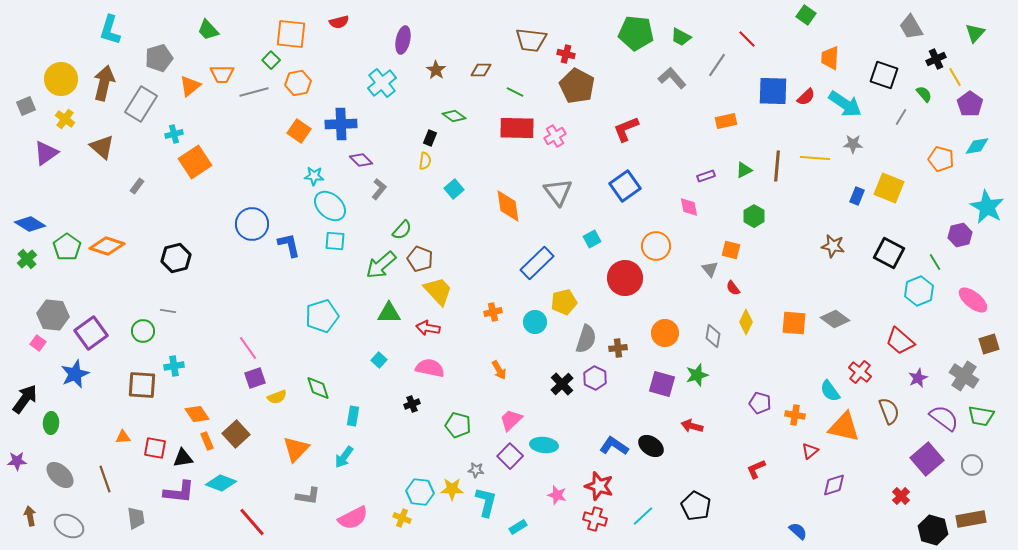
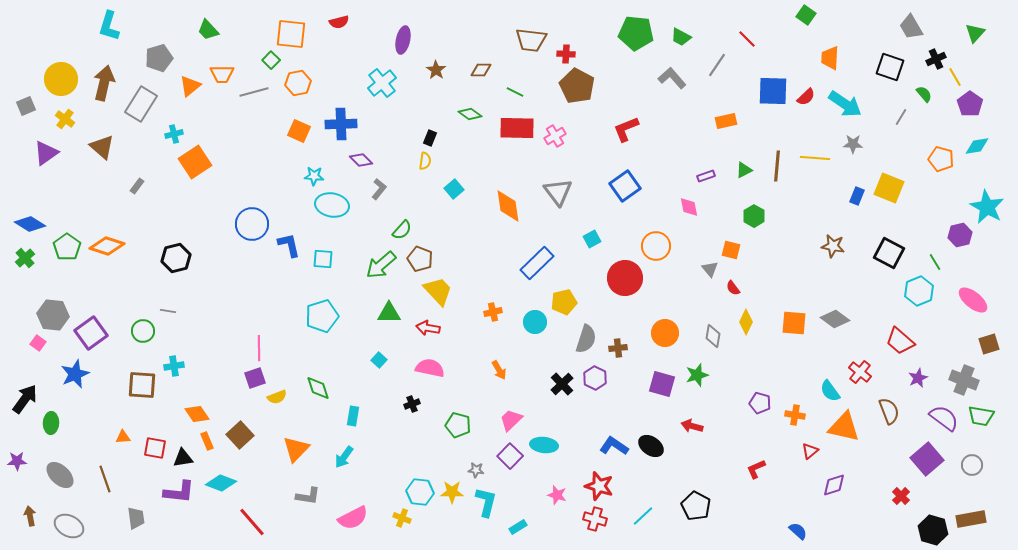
cyan L-shape at (110, 30): moved 1 px left, 4 px up
red cross at (566, 54): rotated 12 degrees counterclockwise
black square at (884, 75): moved 6 px right, 8 px up
green diamond at (454, 116): moved 16 px right, 2 px up
orange square at (299, 131): rotated 10 degrees counterclockwise
cyan ellipse at (330, 206): moved 2 px right, 1 px up; rotated 32 degrees counterclockwise
cyan square at (335, 241): moved 12 px left, 18 px down
green cross at (27, 259): moved 2 px left, 1 px up
pink line at (248, 348): moved 11 px right; rotated 35 degrees clockwise
gray cross at (964, 376): moved 4 px down; rotated 12 degrees counterclockwise
brown square at (236, 434): moved 4 px right, 1 px down
yellow star at (452, 489): moved 3 px down
